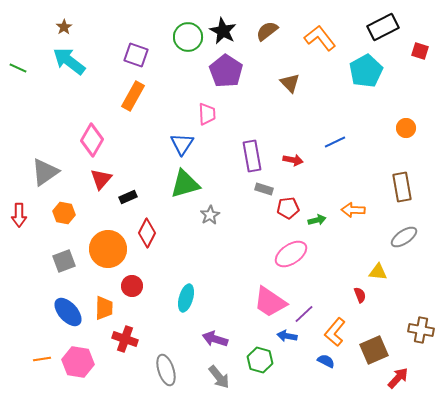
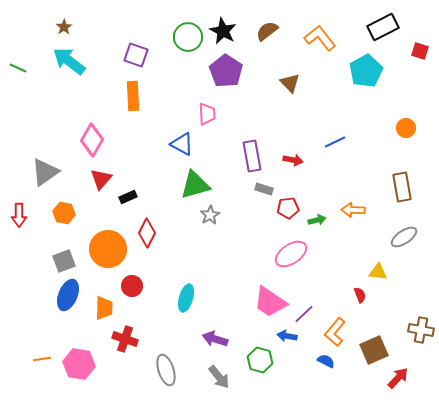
orange rectangle at (133, 96): rotated 32 degrees counterclockwise
blue triangle at (182, 144): rotated 35 degrees counterclockwise
green triangle at (185, 184): moved 10 px right, 1 px down
blue ellipse at (68, 312): moved 17 px up; rotated 64 degrees clockwise
pink hexagon at (78, 362): moved 1 px right, 2 px down
